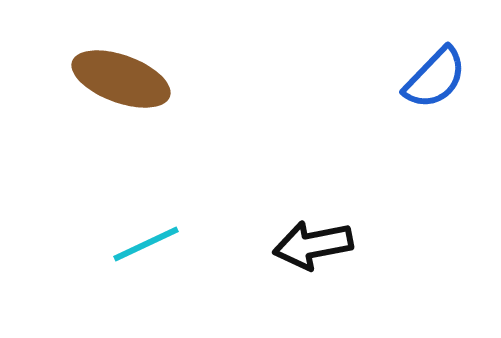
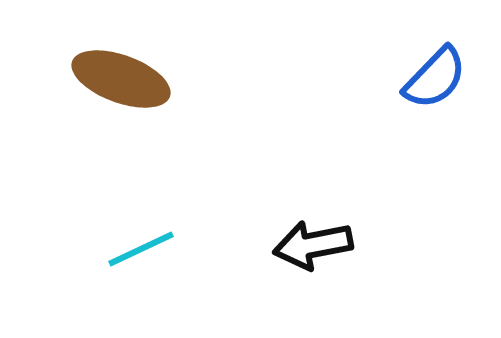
cyan line: moved 5 px left, 5 px down
